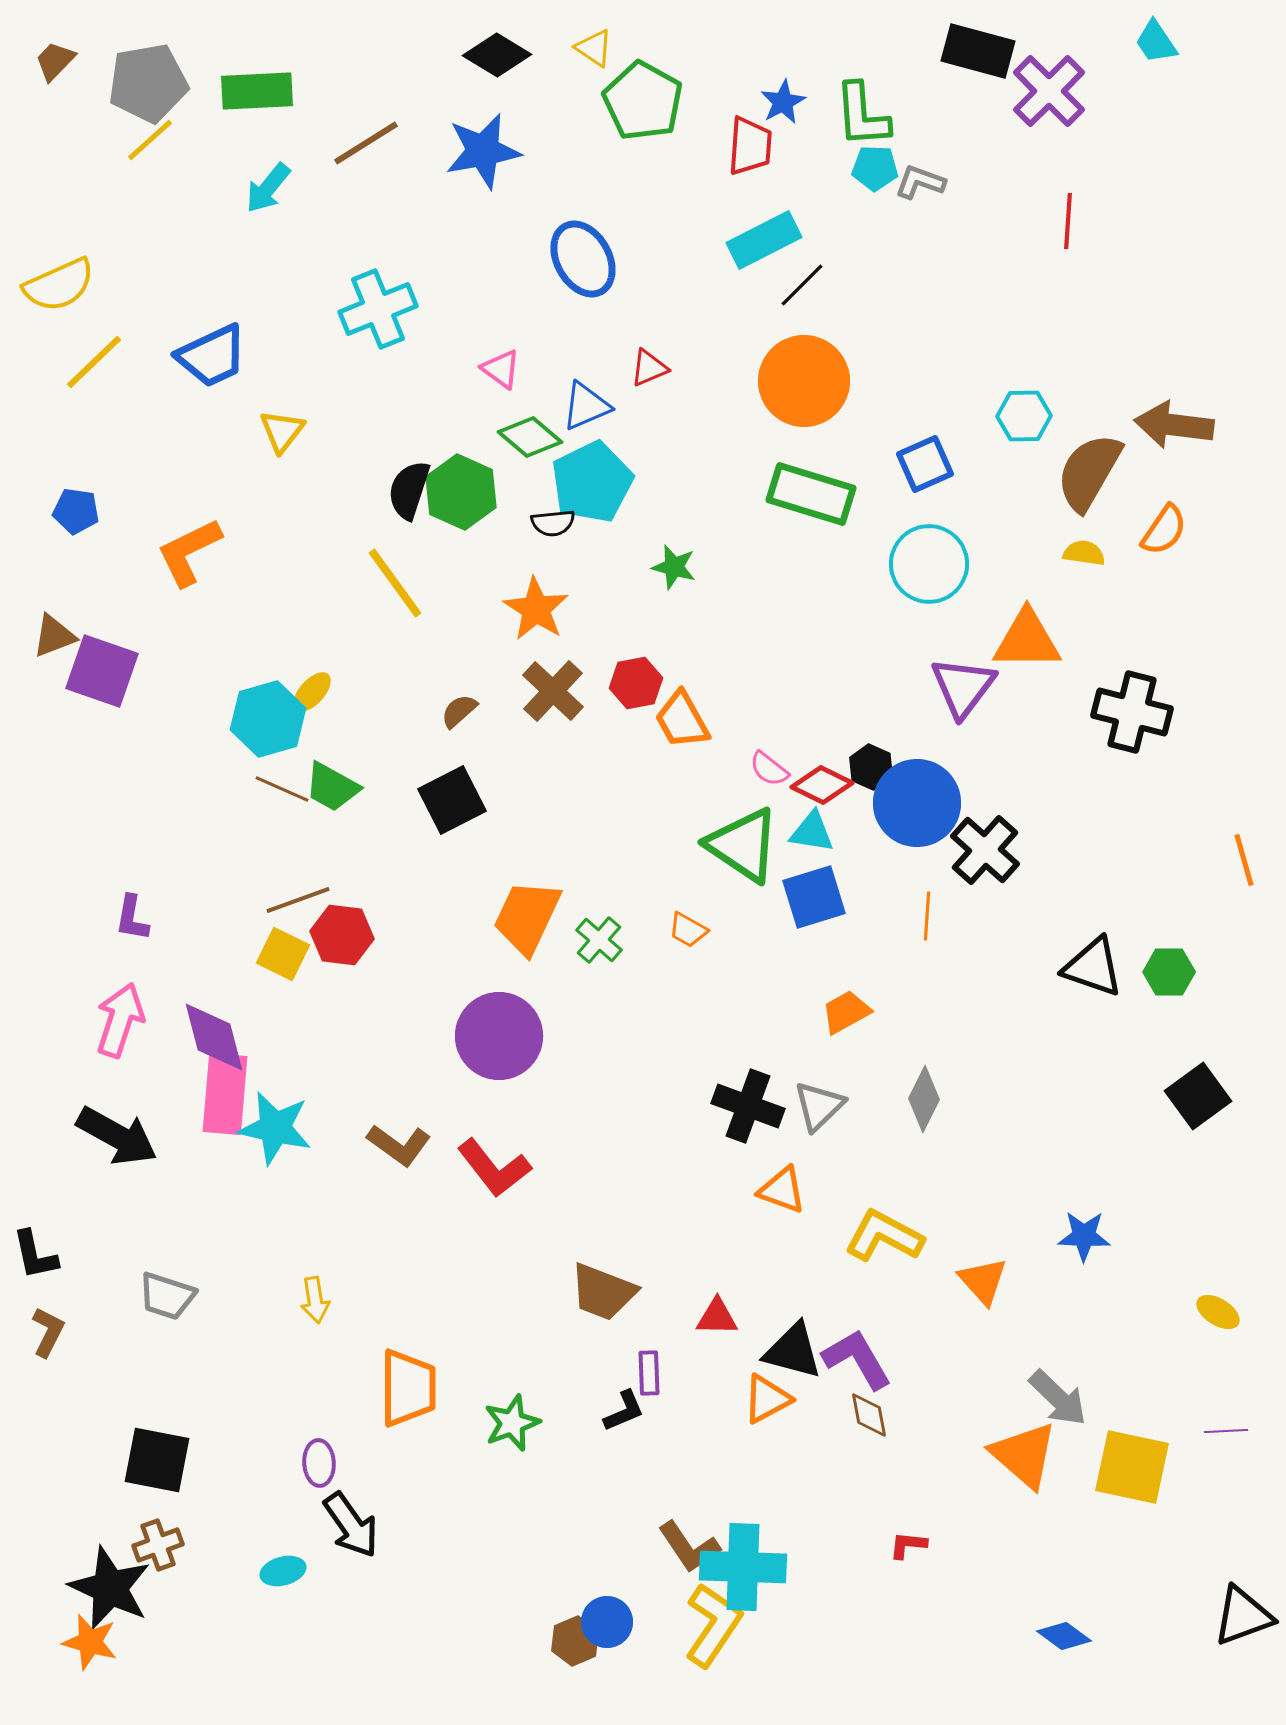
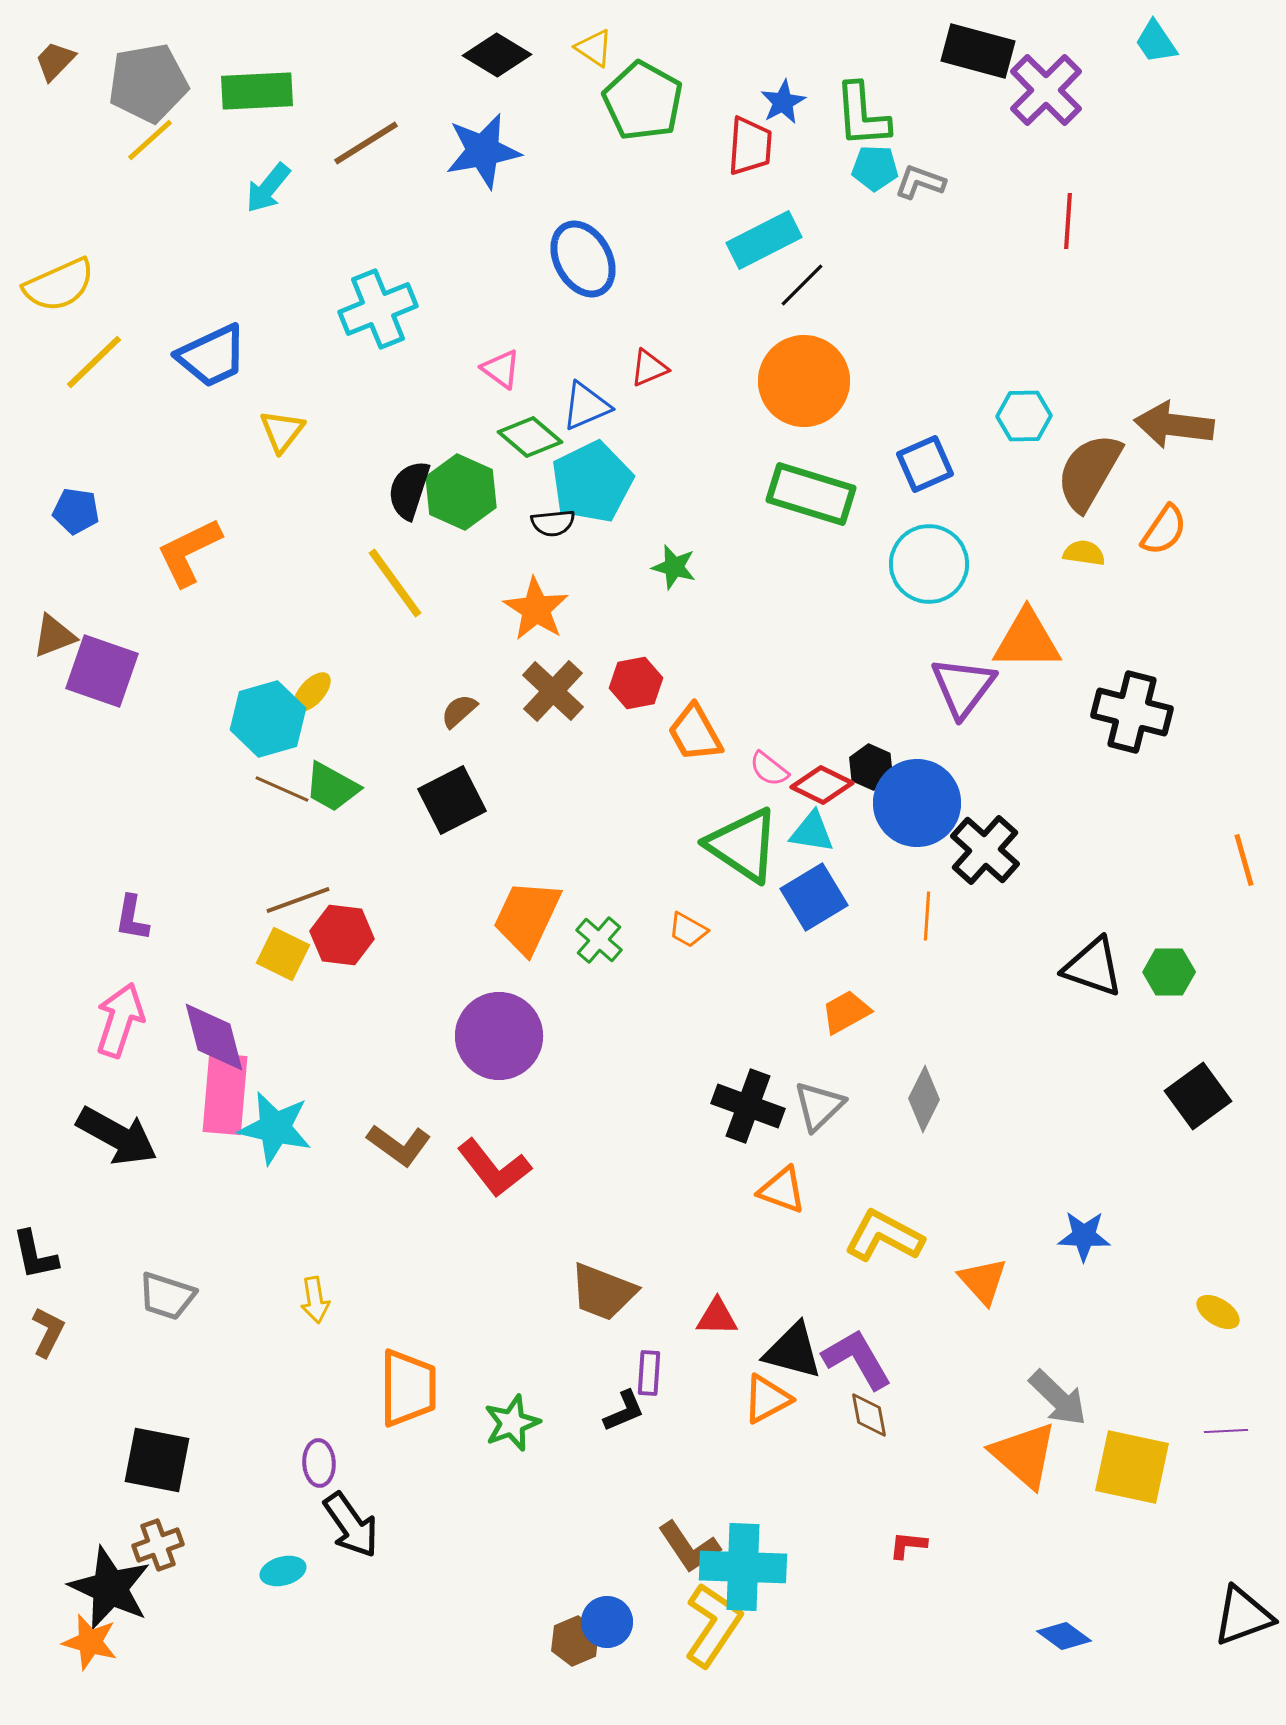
purple cross at (1049, 91): moved 3 px left, 1 px up
orange trapezoid at (682, 720): moved 13 px right, 13 px down
blue square at (814, 897): rotated 14 degrees counterclockwise
purple rectangle at (649, 1373): rotated 6 degrees clockwise
